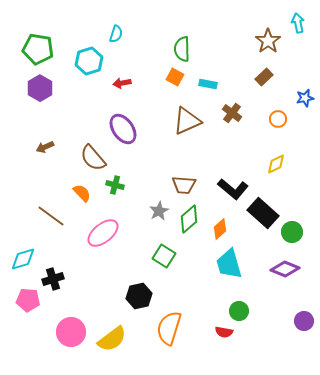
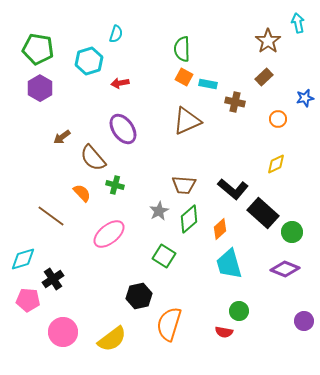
orange square at (175, 77): moved 9 px right
red arrow at (122, 83): moved 2 px left
brown cross at (232, 113): moved 3 px right, 11 px up; rotated 24 degrees counterclockwise
brown arrow at (45, 147): moved 17 px right, 10 px up; rotated 12 degrees counterclockwise
pink ellipse at (103, 233): moved 6 px right, 1 px down
black cross at (53, 279): rotated 15 degrees counterclockwise
orange semicircle at (169, 328): moved 4 px up
pink circle at (71, 332): moved 8 px left
